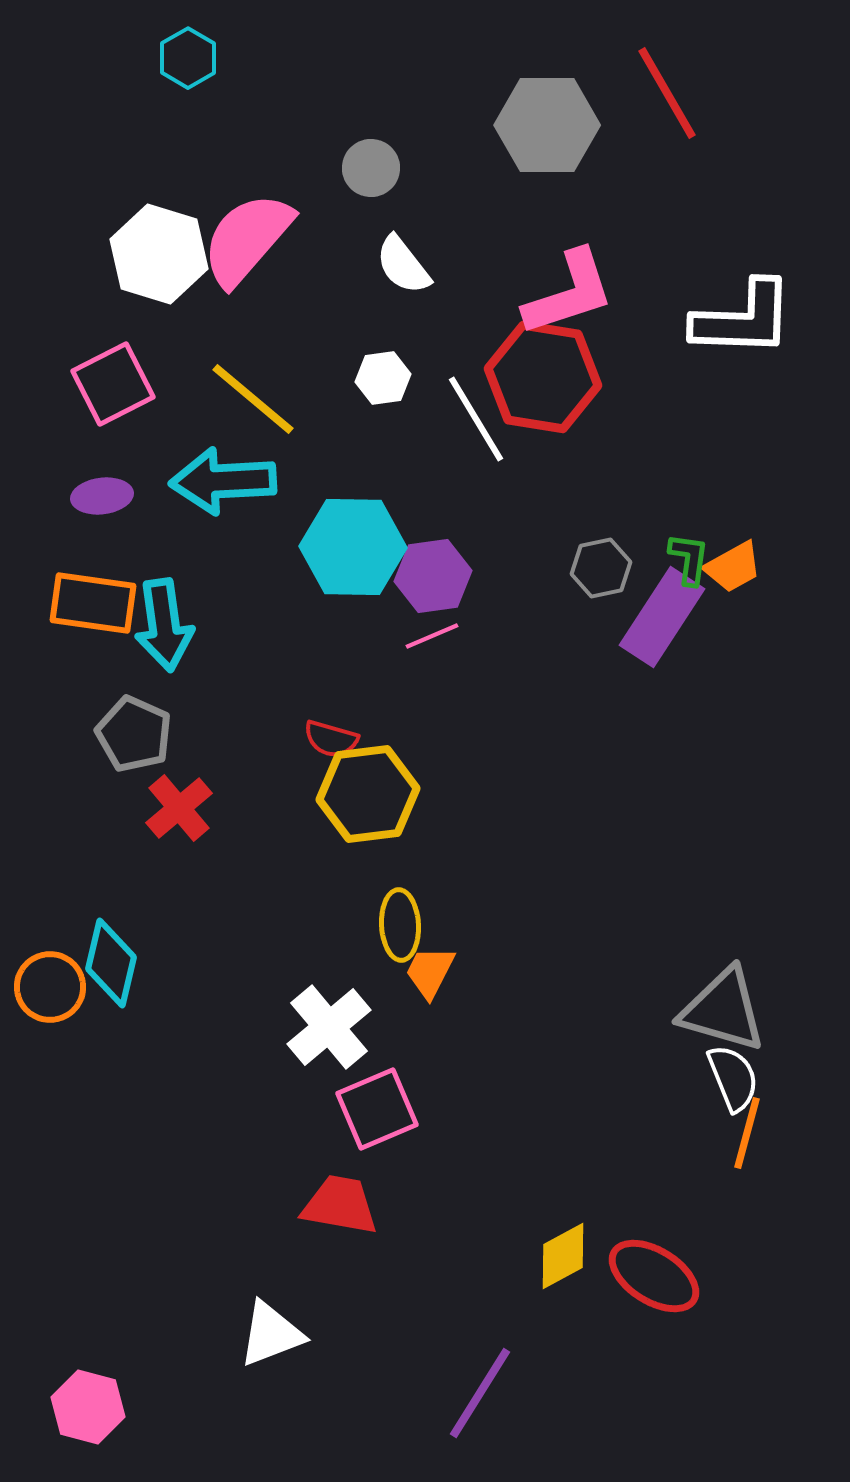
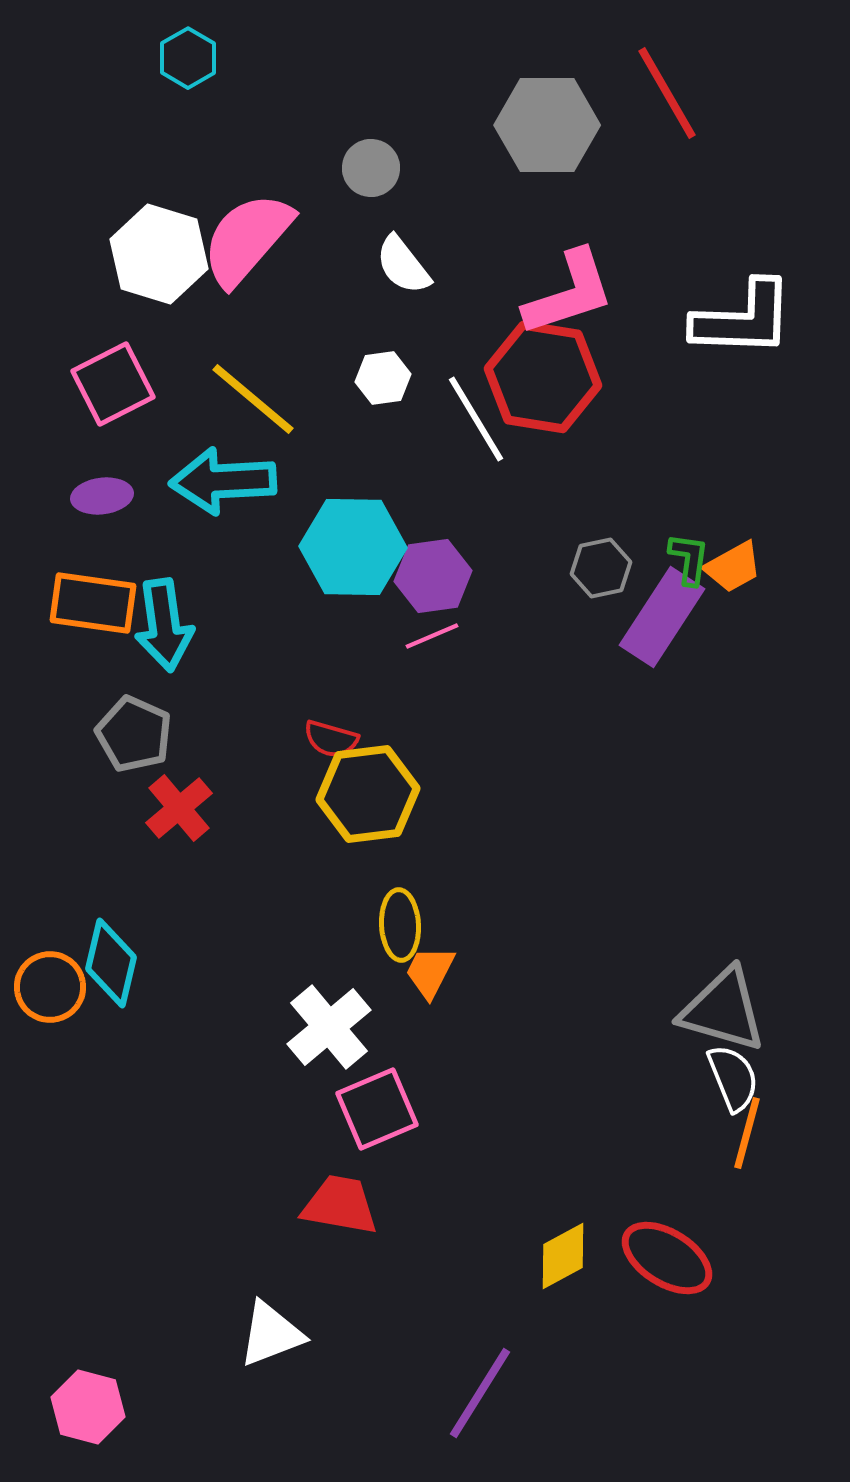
red ellipse at (654, 1276): moved 13 px right, 18 px up
